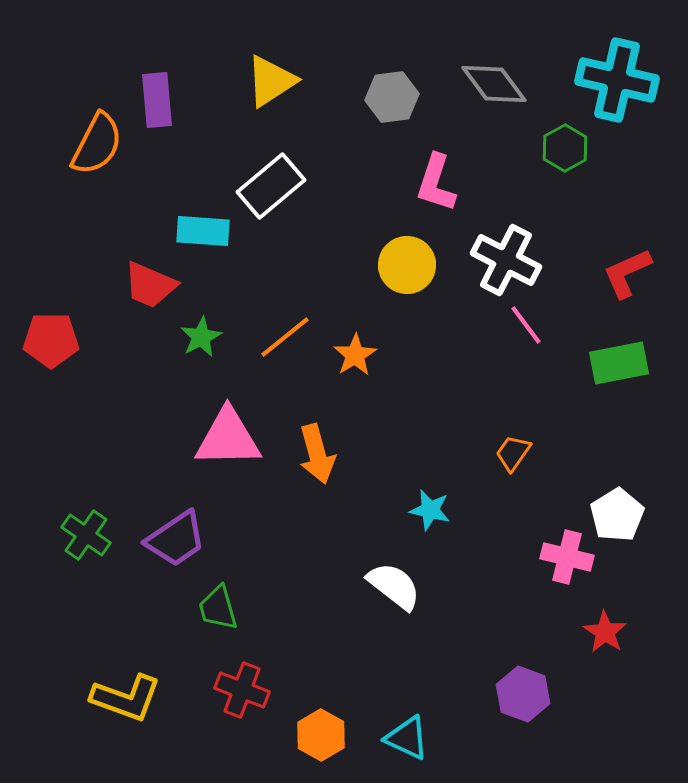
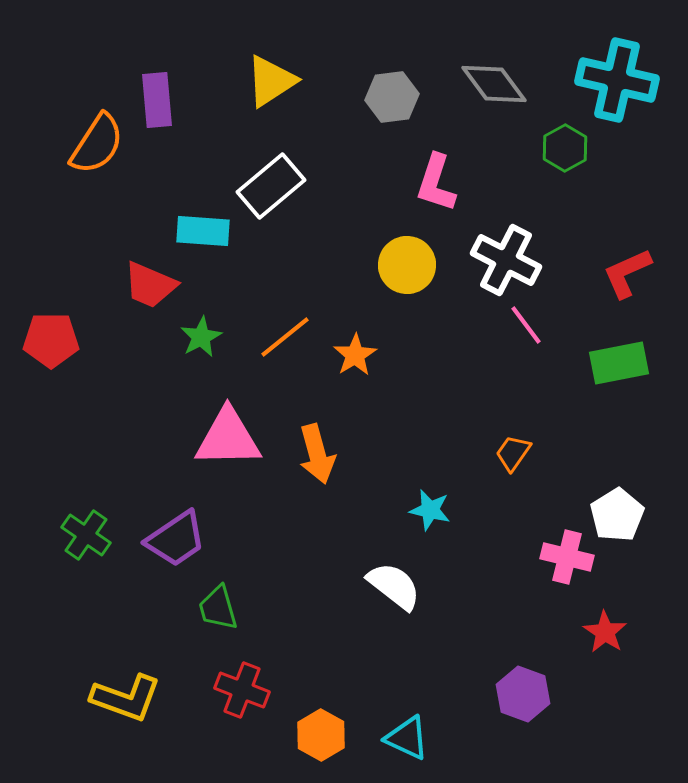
orange semicircle: rotated 6 degrees clockwise
